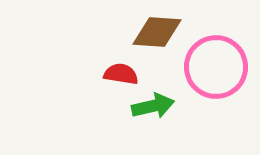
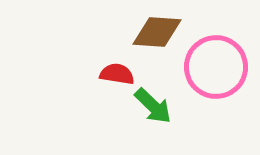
red semicircle: moved 4 px left
green arrow: rotated 57 degrees clockwise
